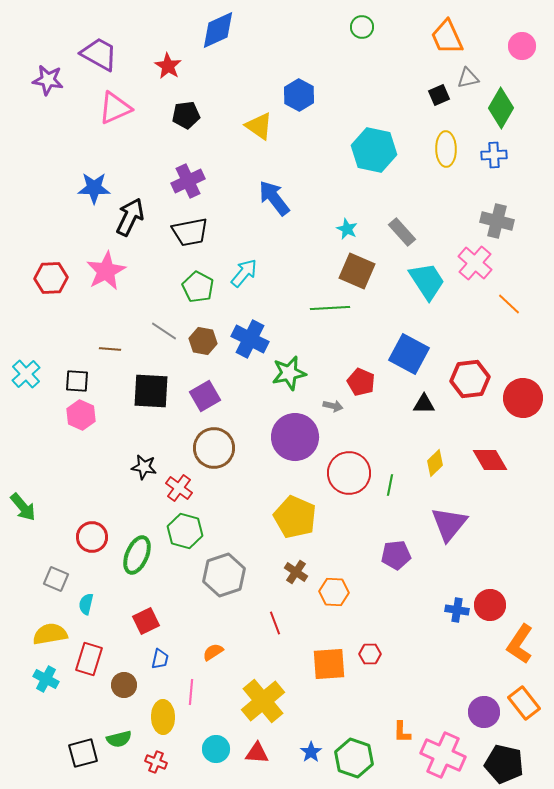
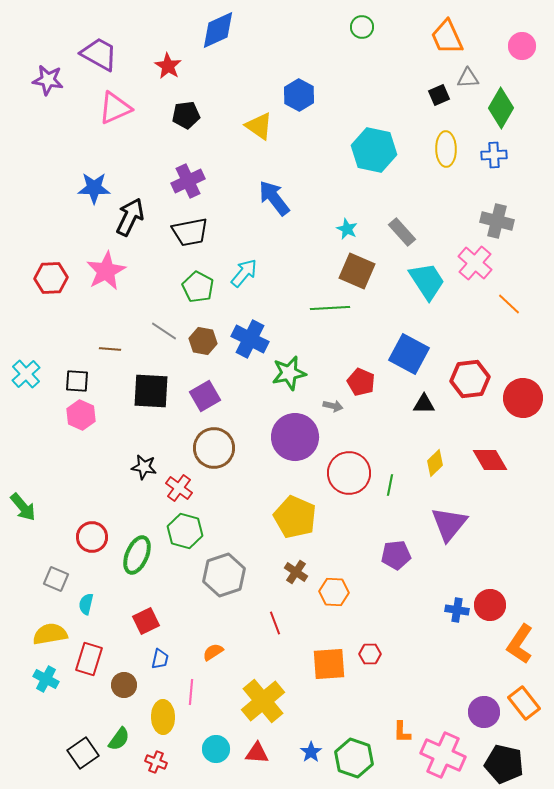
gray triangle at (468, 78): rotated 10 degrees clockwise
green semicircle at (119, 739): rotated 40 degrees counterclockwise
black square at (83, 753): rotated 20 degrees counterclockwise
